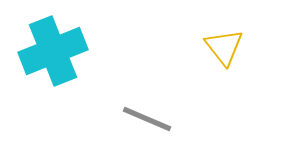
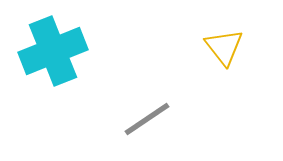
gray line: rotated 57 degrees counterclockwise
